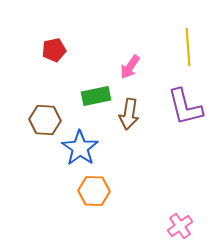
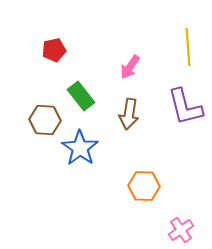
green rectangle: moved 15 px left; rotated 64 degrees clockwise
orange hexagon: moved 50 px right, 5 px up
pink cross: moved 1 px right, 4 px down
